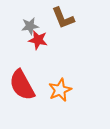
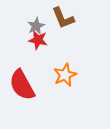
gray star: moved 6 px right; rotated 18 degrees counterclockwise
orange star: moved 5 px right, 15 px up
